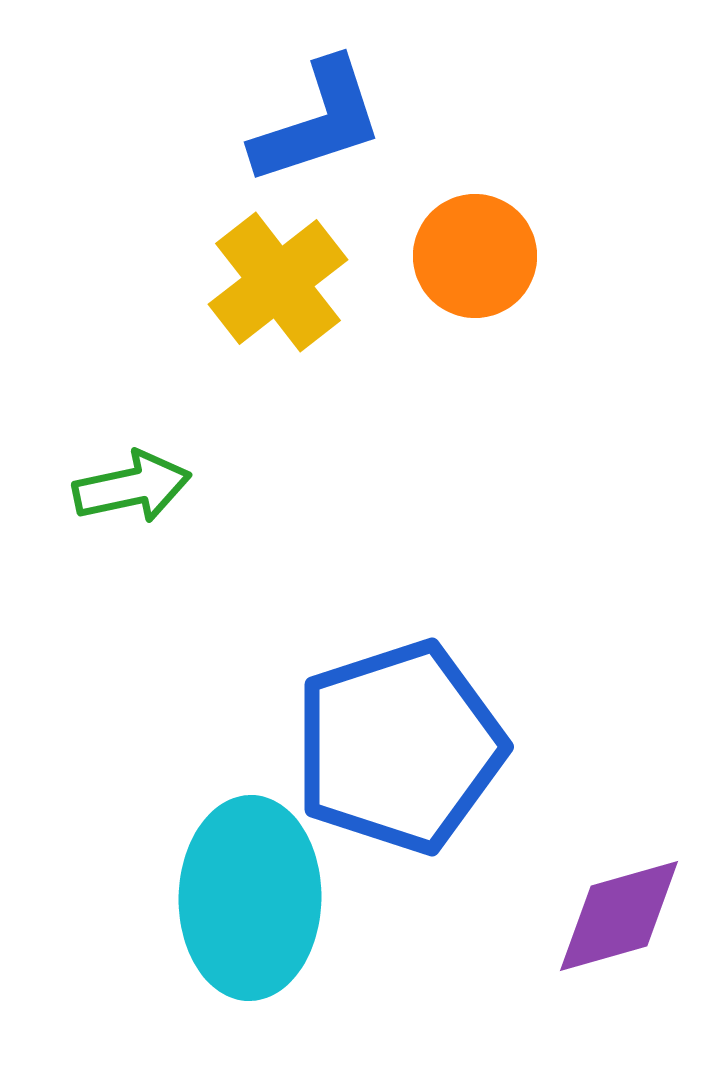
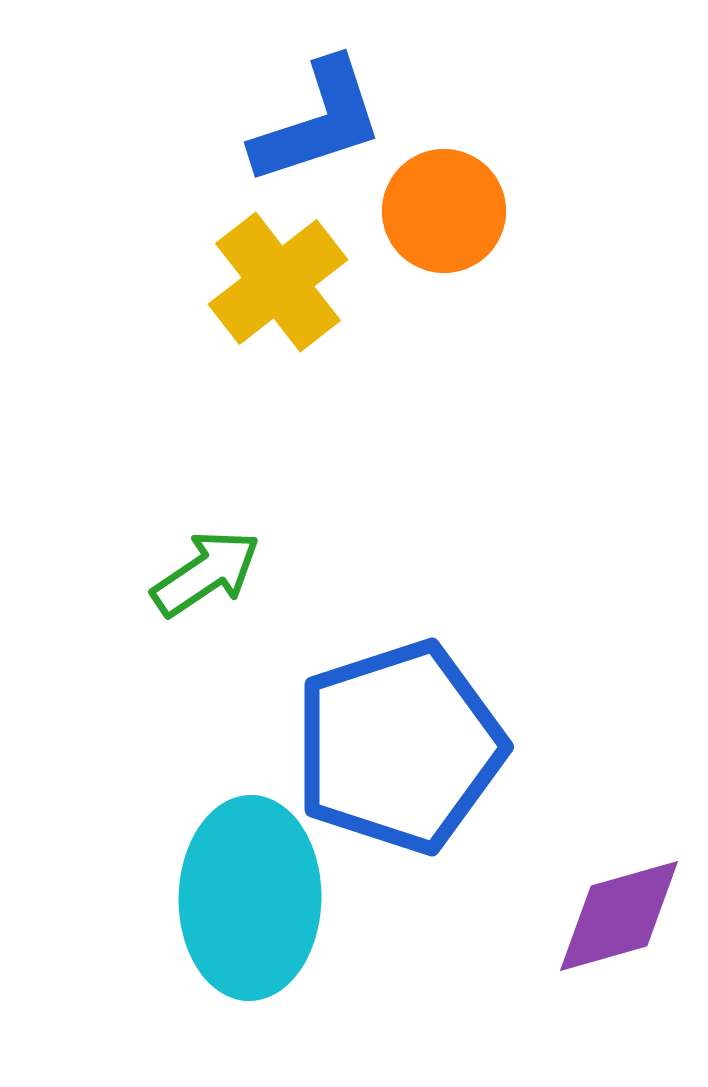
orange circle: moved 31 px left, 45 px up
green arrow: moved 74 px right, 86 px down; rotated 22 degrees counterclockwise
